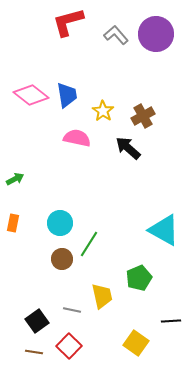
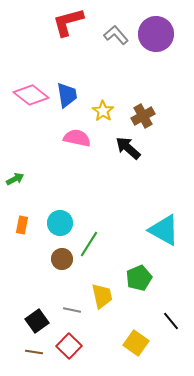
orange rectangle: moved 9 px right, 2 px down
black line: rotated 54 degrees clockwise
